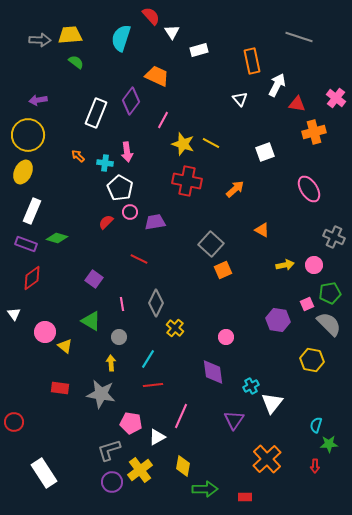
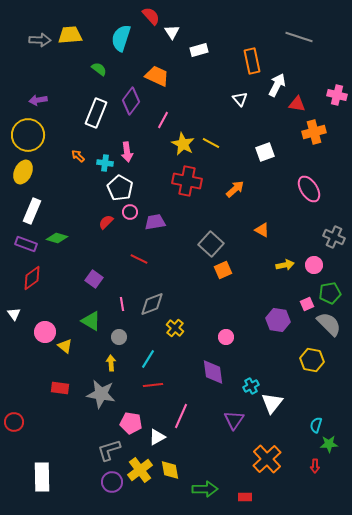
green semicircle at (76, 62): moved 23 px right, 7 px down
pink cross at (336, 98): moved 1 px right, 3 px up; rotated 24 degrees counterclockwise
yellow star at (183, 144): rotated 10 degrees clockwise
gray diamond at (156, 303): moved 4 px left, 1 px down; rotated 44 degrees clockwise
yellow diamond at (183, 466): moved 13 px left, 4 px down; rotated 20 degrees counterclockwise
white rectangle at (44, 473): moved 2 px left, 4 px down; rotated 32 degrees clockwise
